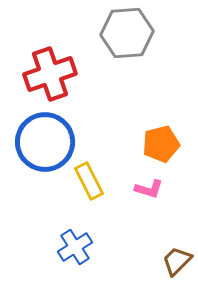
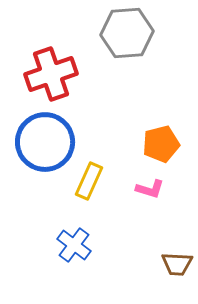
red cross: moved 1 px right
yellow rectangle: rotated 51 degrees clockwise
pink L-shape: moved 1 px right
blue cross: moved 1 px left, 2 px up; rotated 20 degrees counterclockwise
brown trapezoid: moved 3 px down; rotated 132 degrees counterclockwise
